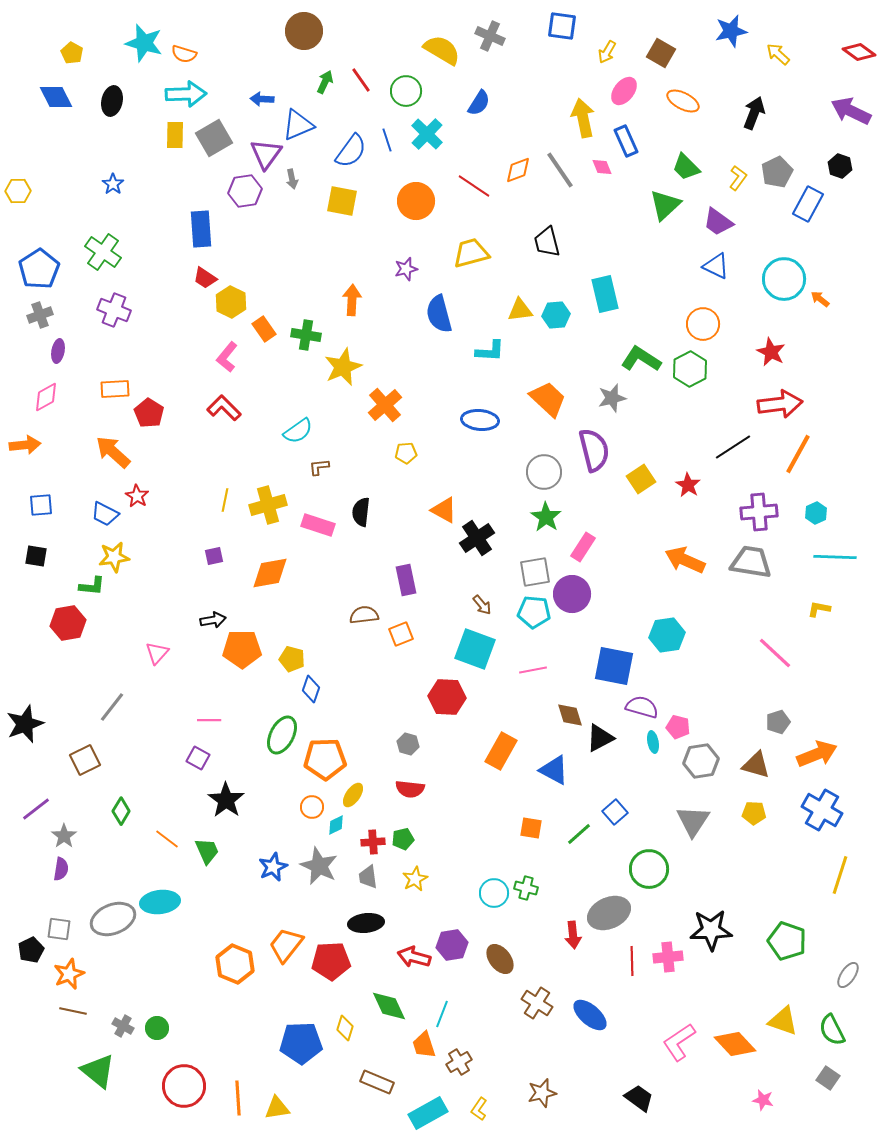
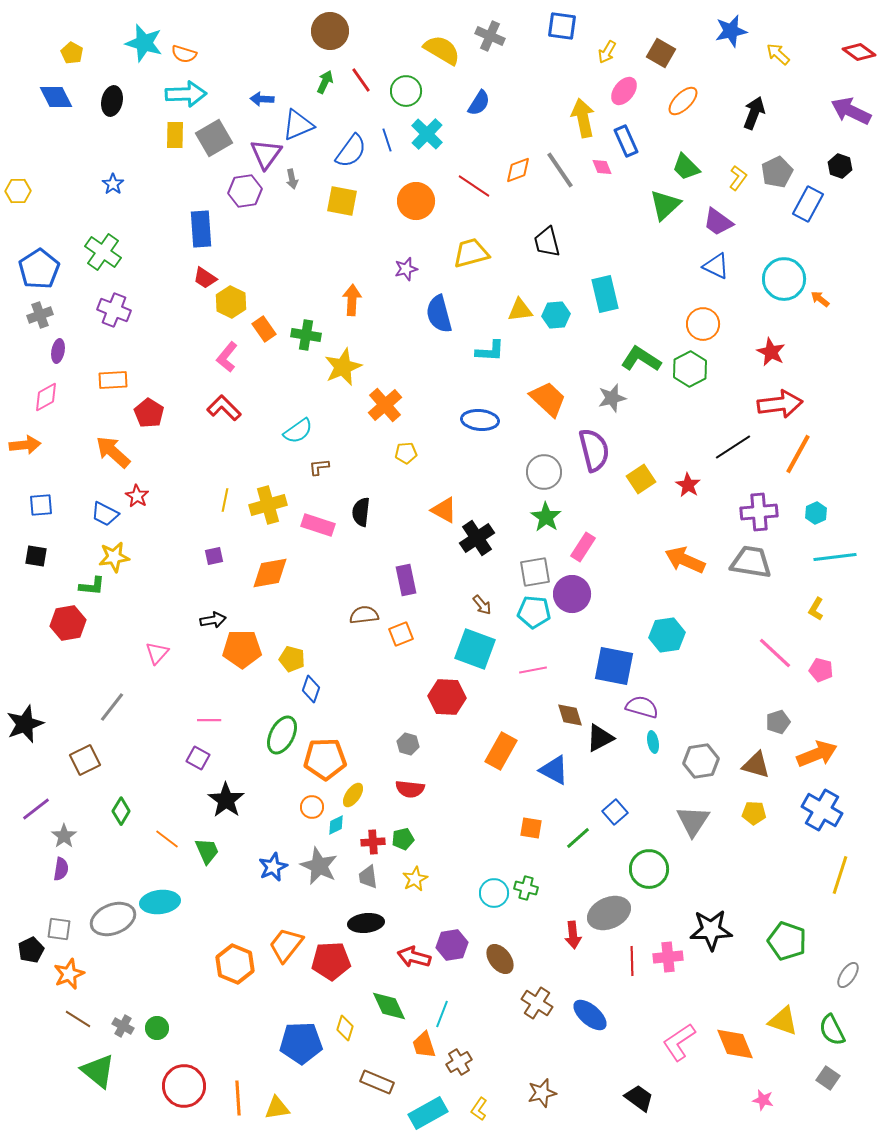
brown circle at (304, 31): moved 26 px right
orange ellipse at (683, 101): rotated 72 degrees counterclockwise
orange rectangle at (115, 389): moved 2 px left, 9 px up
cyan line at (835, 557): rotated 9 degrees counterclockwise
yellow L-shape at (819, 609): moved 3 px left; rotated 70 degrees counterclockwise
pink pentagon at (678, 727): moved 143 px right, 57 px up
green line at (579, 834): moved 1 px left, 4 px down
brown line at (73, 1011): moved 5 px right, 8 px down; rotated 20 degrees clockwise
orange diamond at (735, 1044): rotated 21 degrees clockwise
